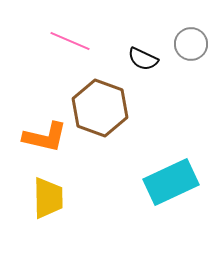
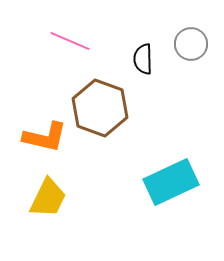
black semicircle: rotated 64 degrees clockwise
yellow trapezoid: rotated 27 degrees clockwise
